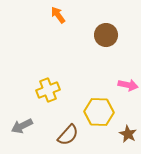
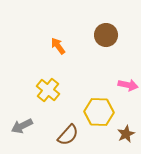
orange arrow: moved 31 px down
yellow cross: rotated 30 degrees counterclockwise
brown star: moved 2 px left; rotated 18 degrees clockwise
